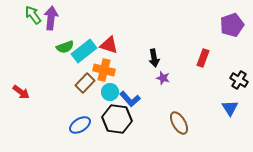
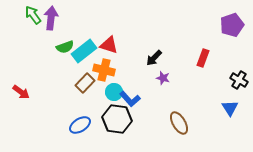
black arrow: rotated 54 degrees clockwise
cyan circle: moved 4 px right
